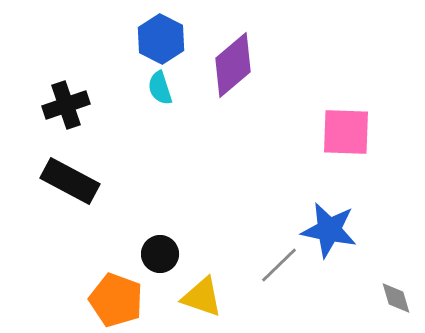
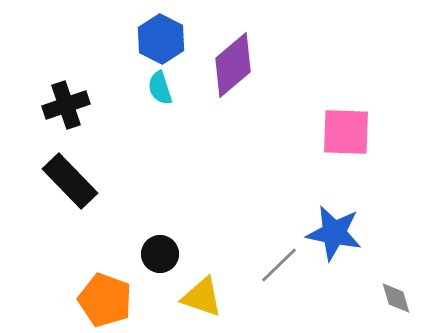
black rectangle: rotated 18 degrees clockwise
blue star: moved 5 px right, 3 px down
orange pentagon: moved 11 px left
